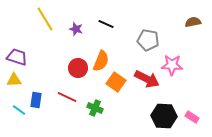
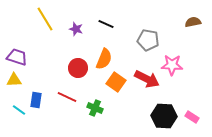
orange semicircle: moved 3 px right, 2 px up
